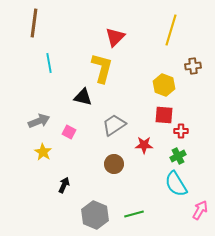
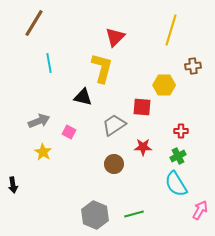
brown line: rotated 24 degrees clockwise
yellow hexagon: rotated 20 degrees counterclockwise
red square: moved 22 px left, 8 px up
red star: moved 1 px left, 2 px down
black arrow: moved 51 px left; rotated 147 degrees clockwise
